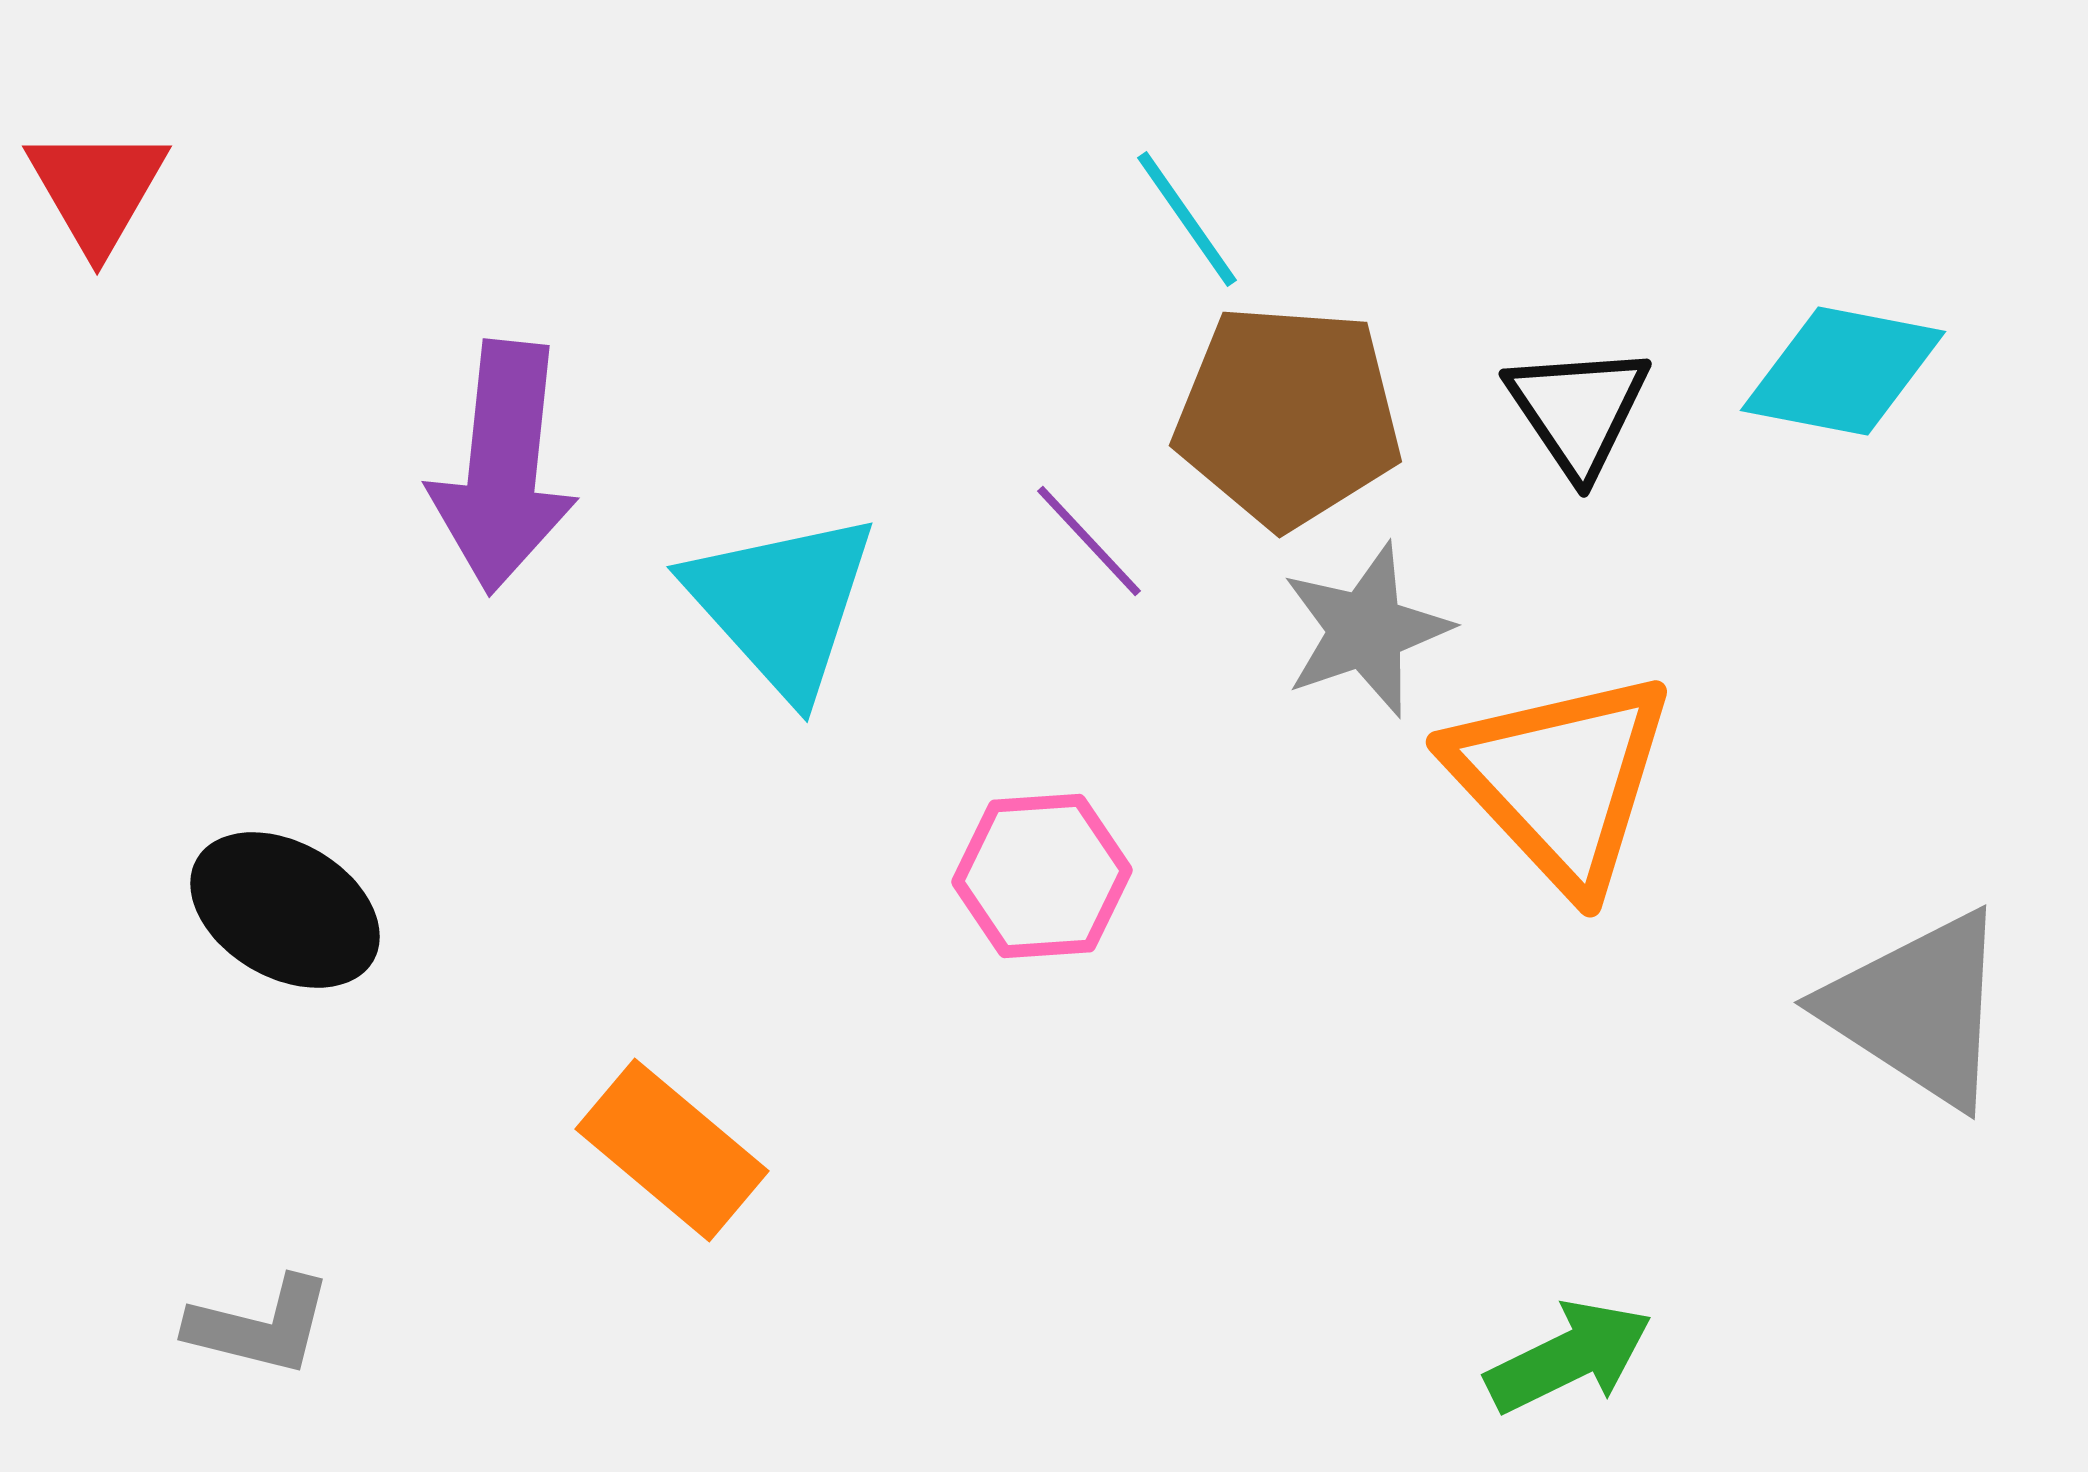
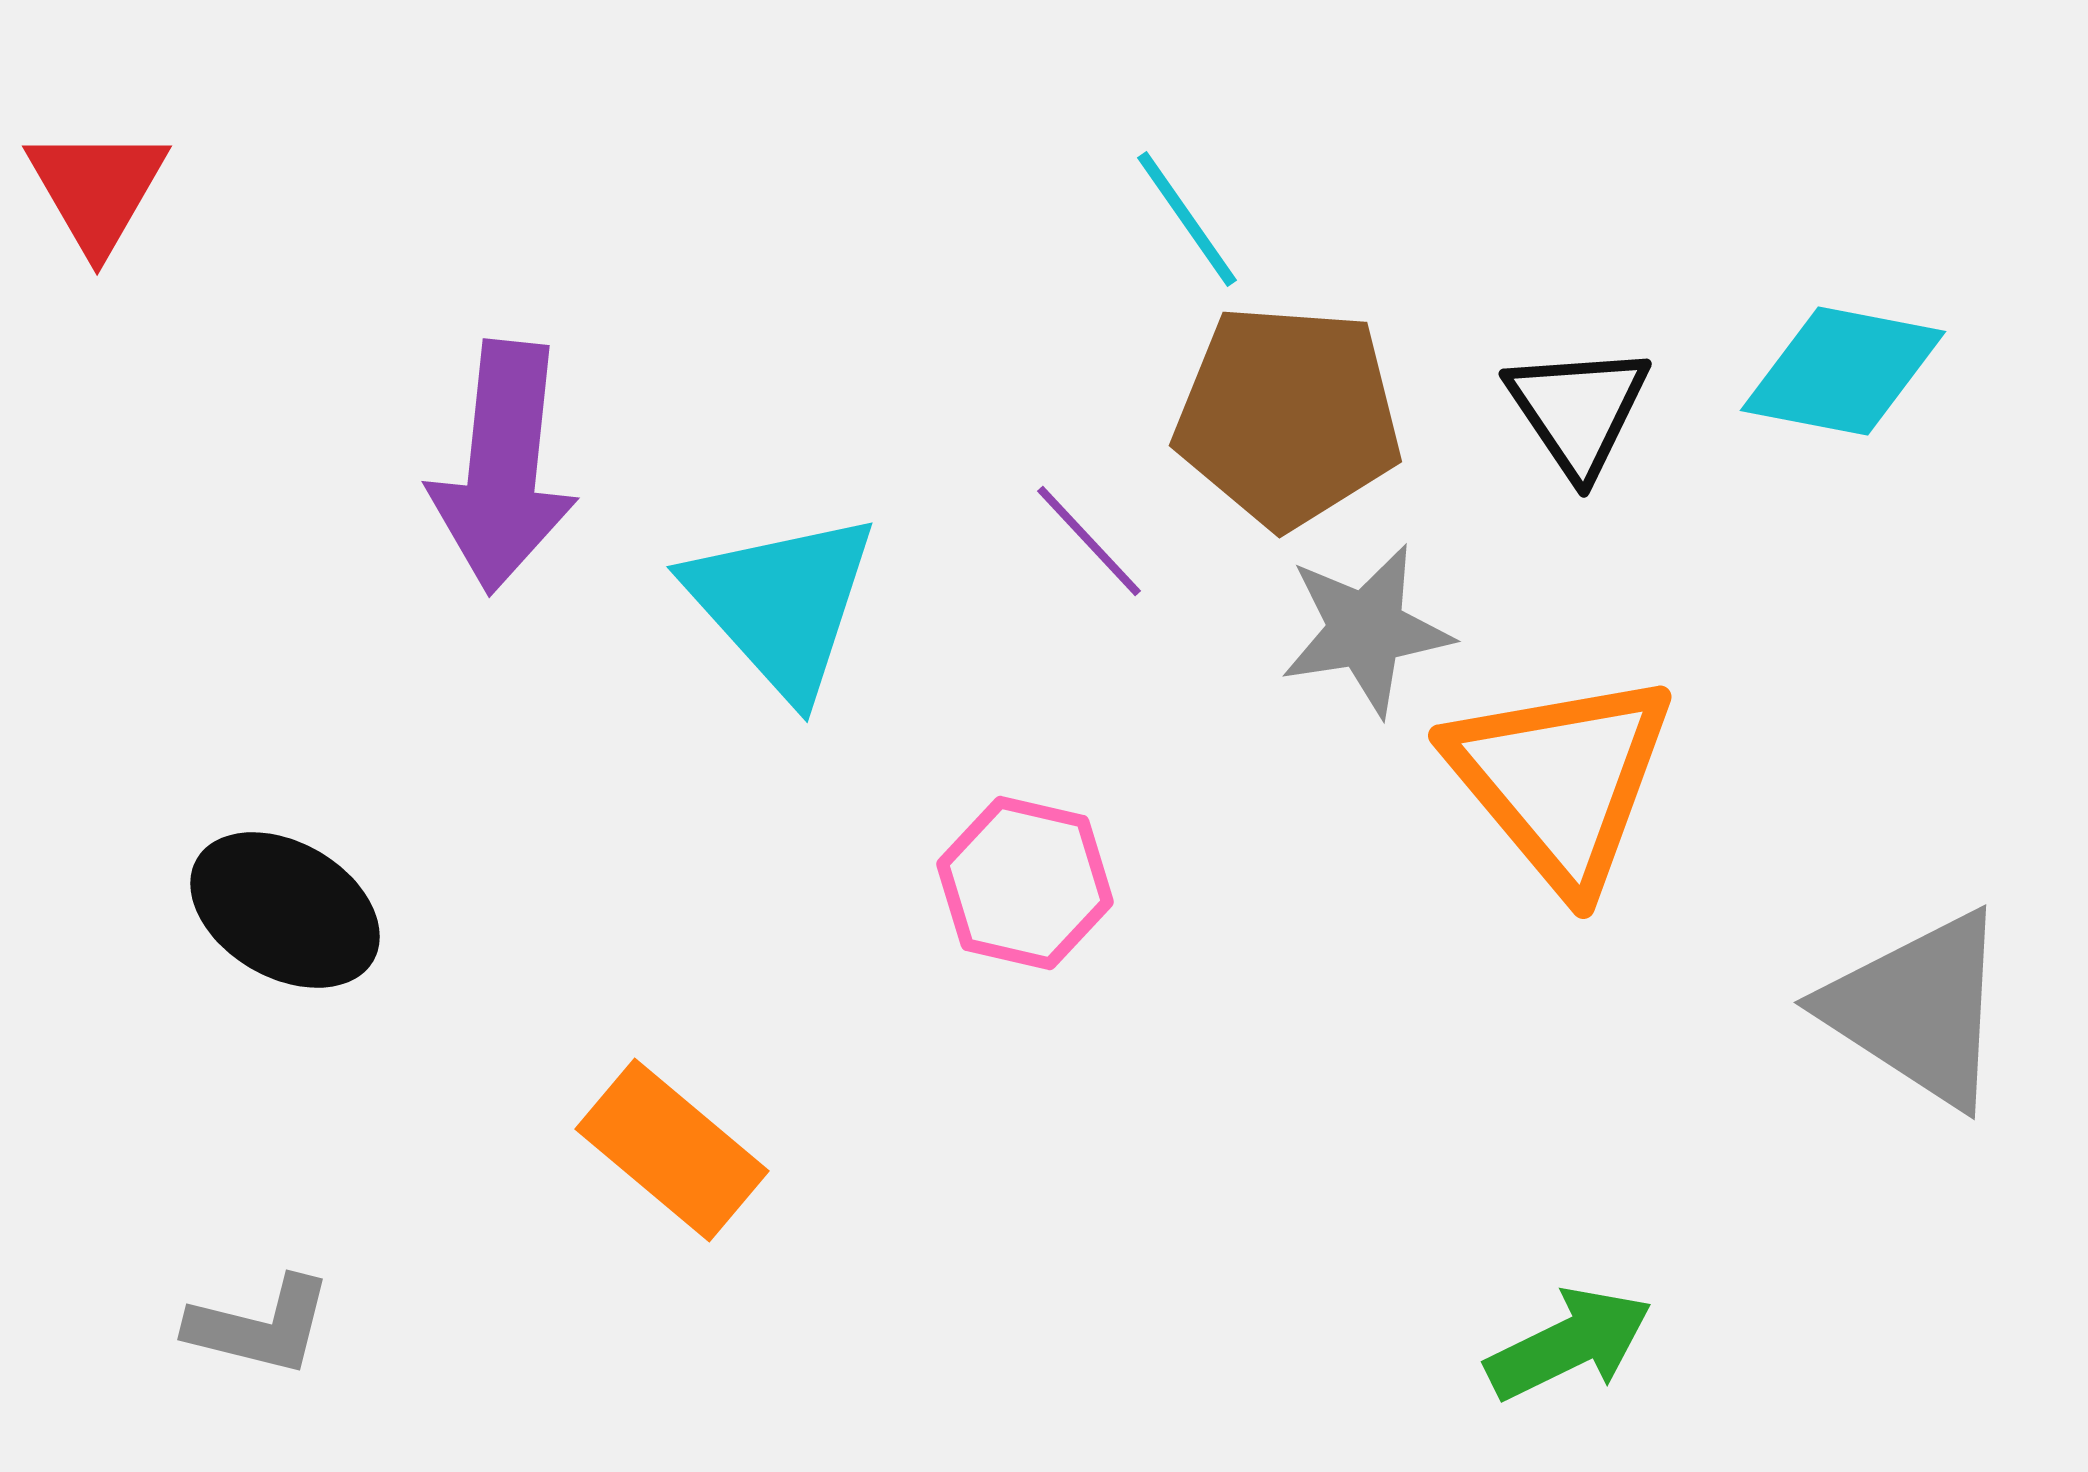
gray star: rotated 10 degrees clockwise
orange triangle: rotated 3 degrees clockwise
pink hexagon: moved 17 px left, 7 px down; rotated 17 degrees clockwise
green arrow: moved 13 px up
